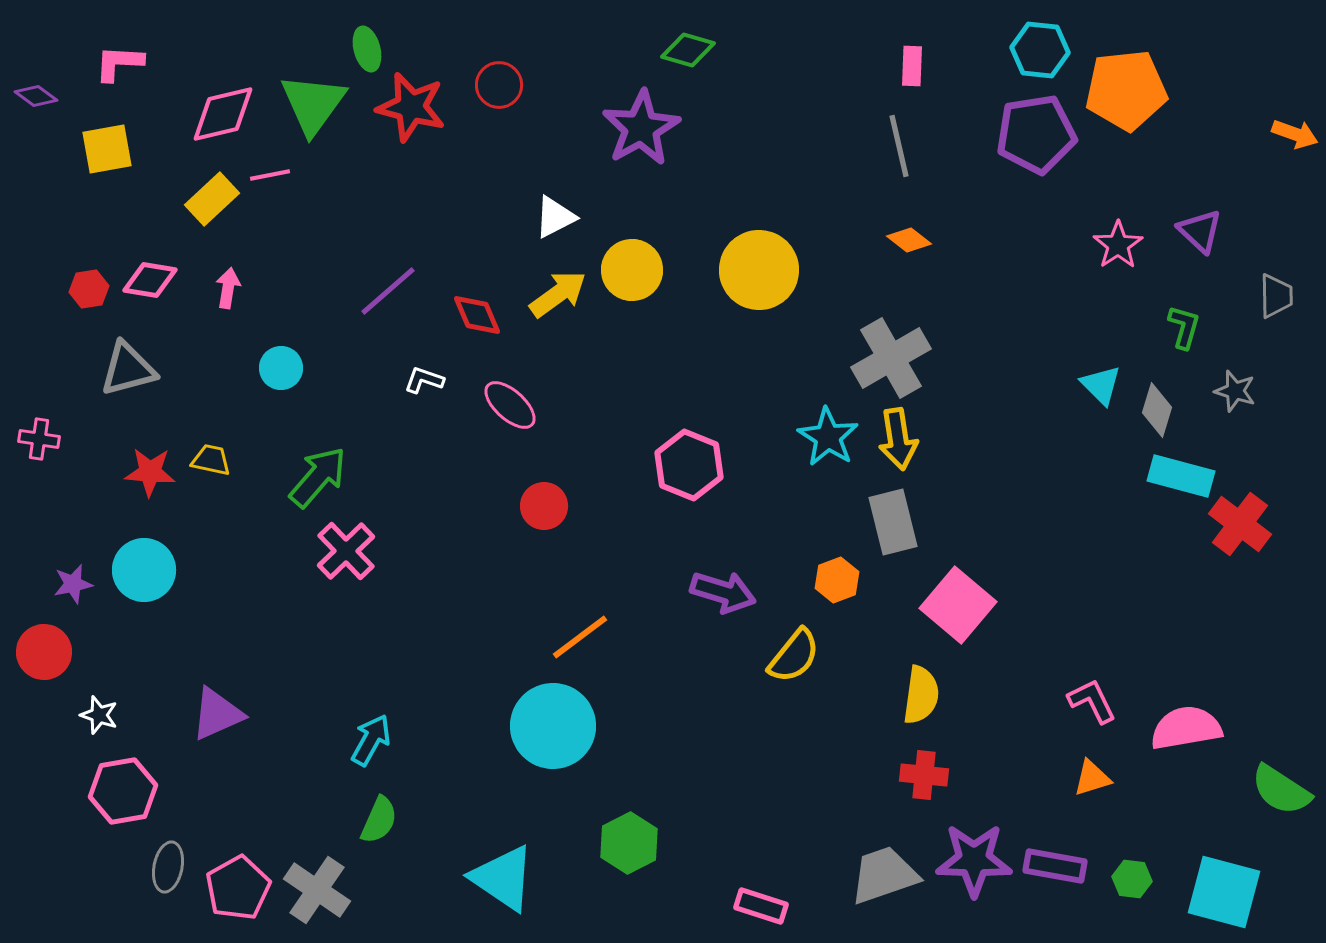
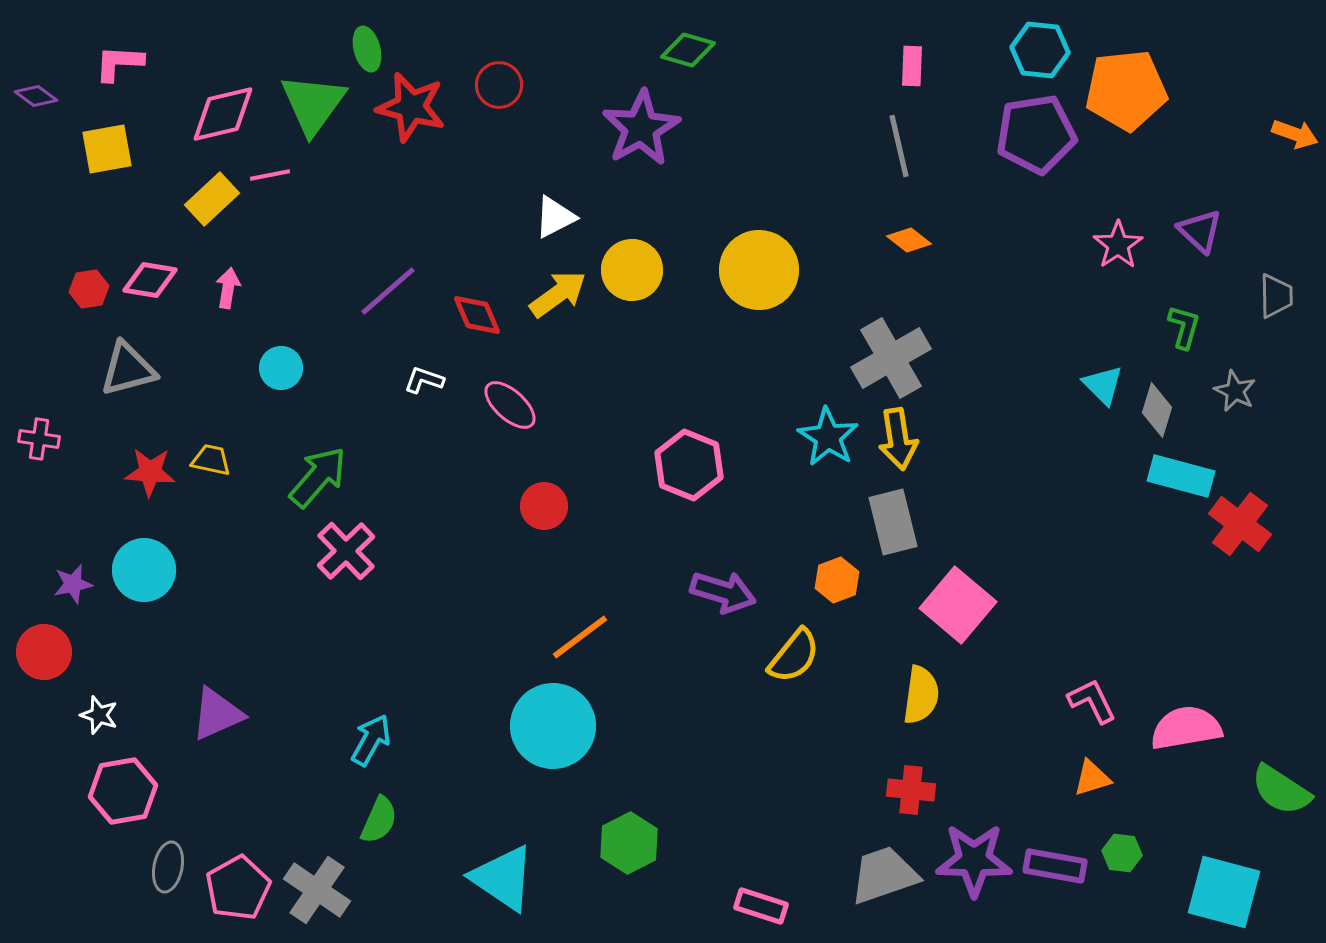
cyan triangle at (1101, 385): moved 2 px right
gray star at (1235, 391): rotated 9 degrees clockwise
red cross at (924, 775): moved 13 px left, 15 px down
green hexagon at (1132, 879): moved 10 px left, 26 px up
